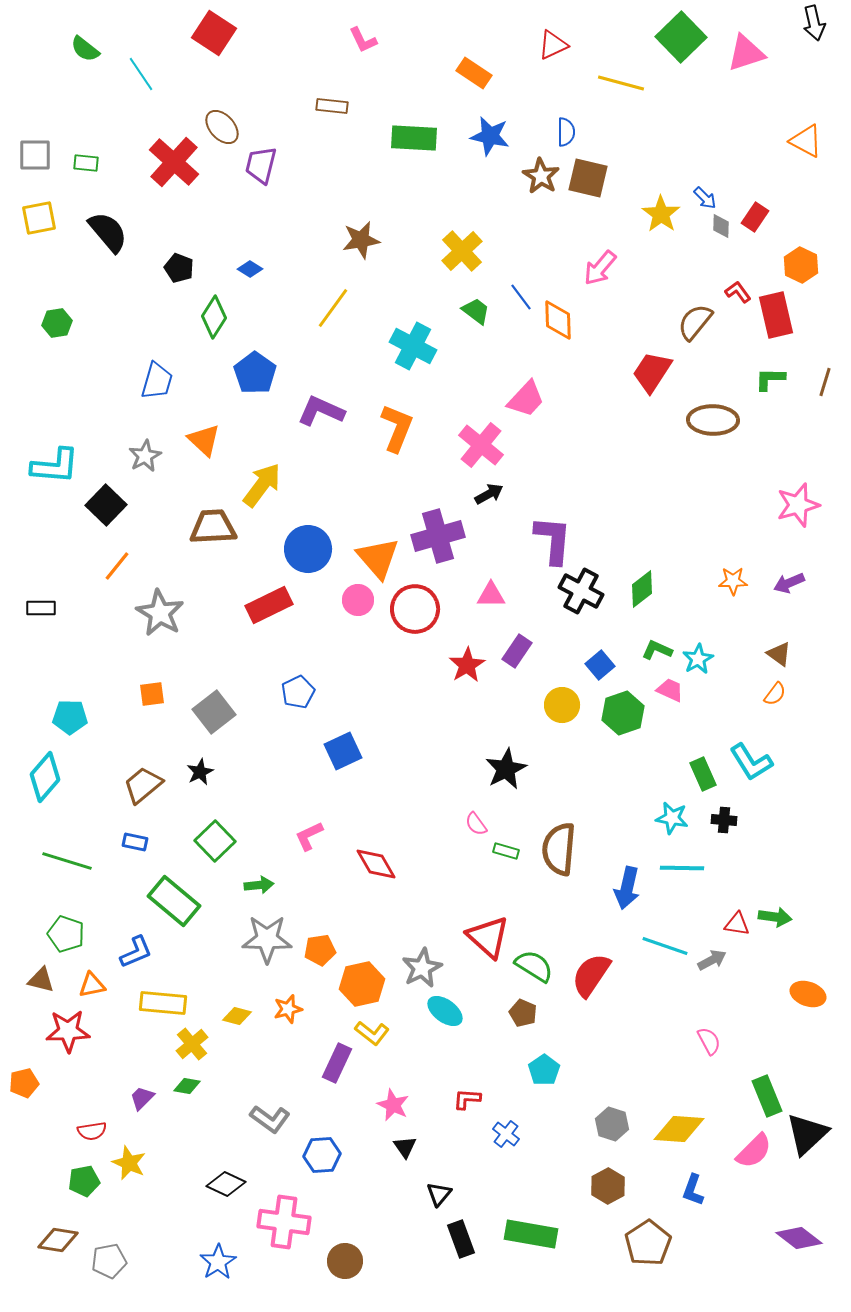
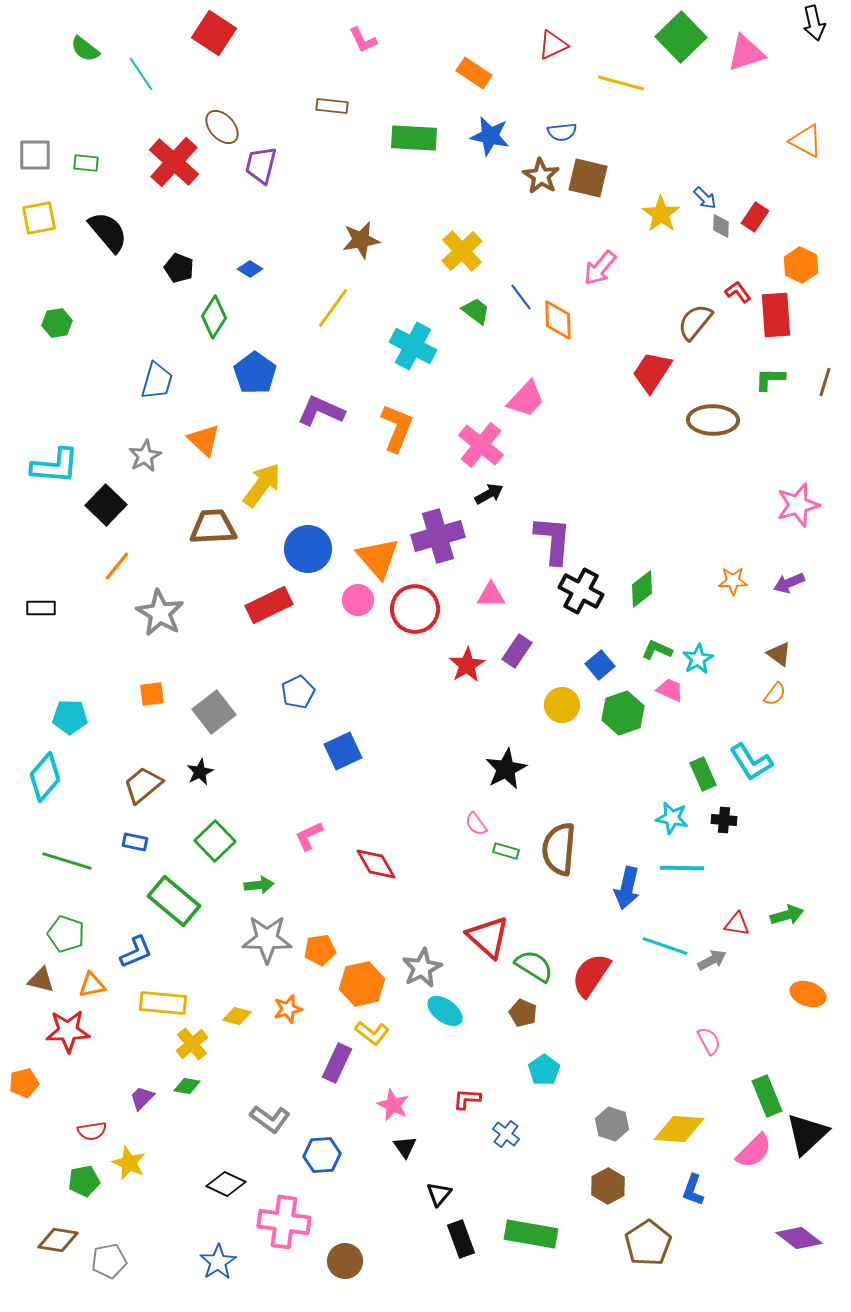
blue semicircle at (566, 132): moved 4 px left; rotated 84 degrees clockwise
red rectangle at (776, 315): rotated 9 degrees clockwise
green arrow at (775, 917): moved 12 px right, 2 px up; rotated 24 degrees counterclockwise
